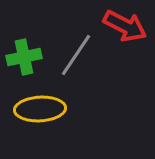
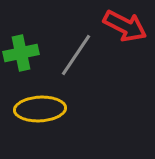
green cross: moved 3 px left, 4 px up
